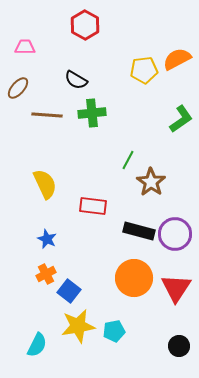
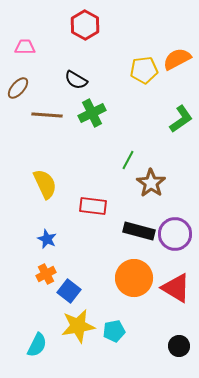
green cross: rotated 20 degrees counterclockwise
brown star: moved 1 px down
red triangle: rotated 32 degrees counterclockwise
